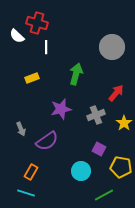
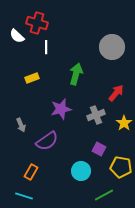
gray arrow: moved 4 px up
cyan line: moved 2 px left, 3 px down
